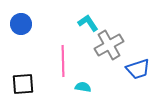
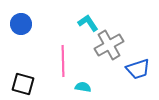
black square: rotated 20 degrees clockwise
